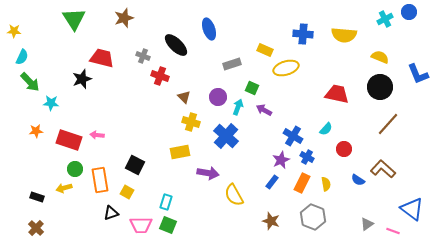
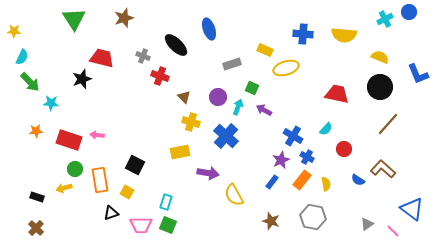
orange rectangle at (302, 183): moved 3 px up; rotated 12 degrees clockwise
gray hexagon at (313, 217): rotated 10 degrees counterclockwise
pink line at (393, 231): rotated 24 degrees clockwise
